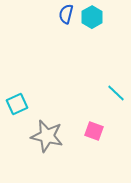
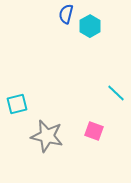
cyan hexagon: moved 2 px left, 9 px down
cyan square: rotated 10 degrees clockwise
